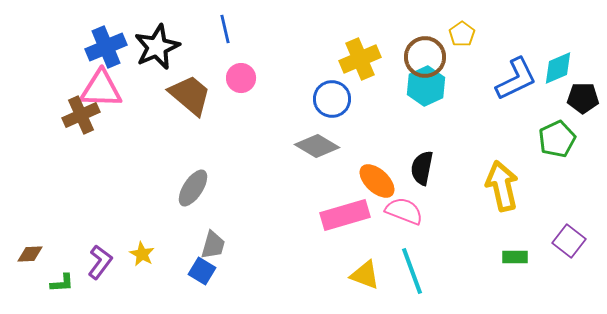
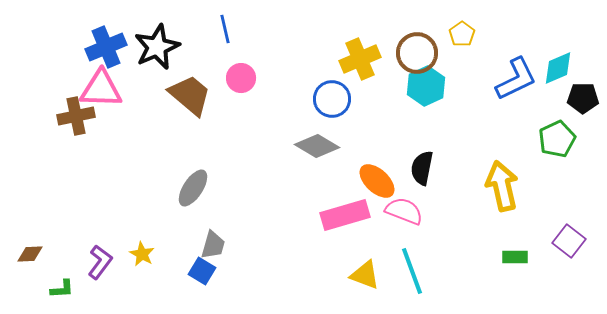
brown circle: moved 8 px left, 4 px up
brown cross: moved 5 px left, 1 px down; rotated 12 degrees clockwise
green L-shape: moved 6 px down
